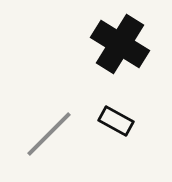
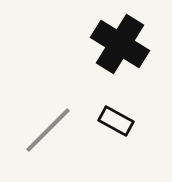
gray line: moved 1 px left, 4 px up
